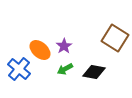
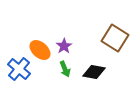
green arrow: rotated 84 degrees counterclockwise
